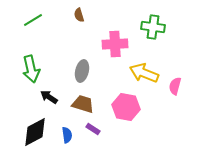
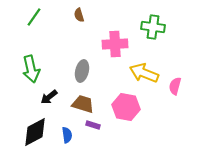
green line: moved 1 px right, 3 px up; rotated 24 degrees counterclockwise
black arrow: rotated 72 degrees counterclockwise
purple rectangle: moved 4 px up; rotated 16 degrees counterclockwise
